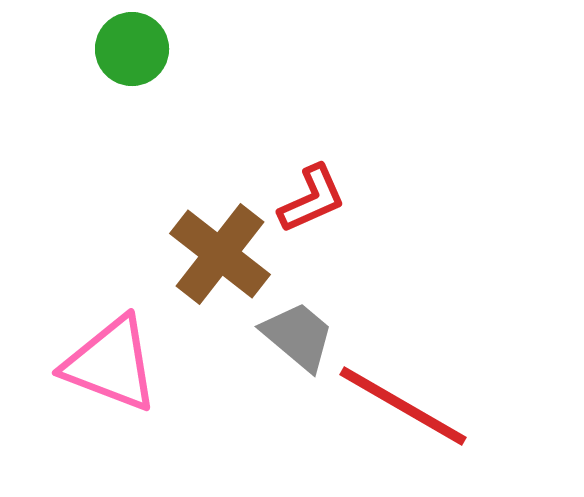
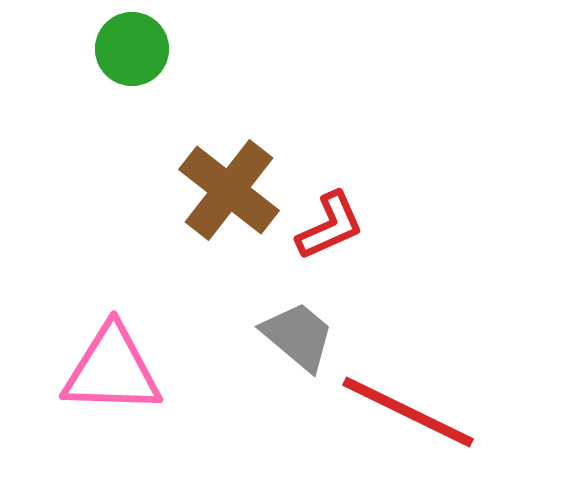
red L-shape: moved 18 px right, 27 px down
brown cross: moved 9 px right, 64 px up
pink triangle: moved 1 px right, 6 px down; rotated 19 degrees counterclockwise
red line: moved 5 px right, 6 px down; rotated 4 degrees counterclockwise
